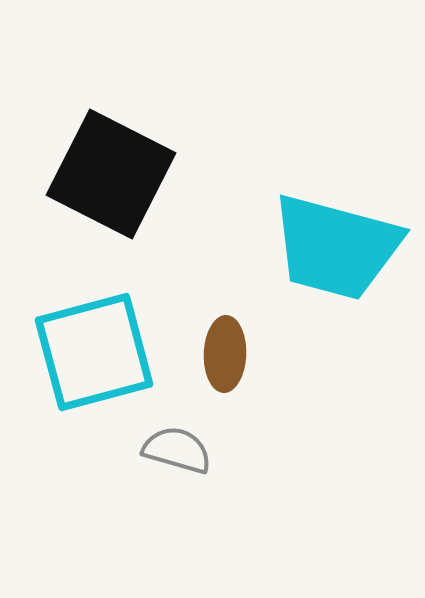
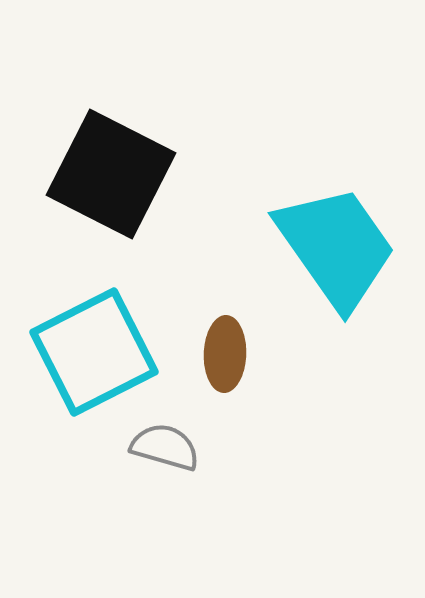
cyan trapezoid: rotated 140 degrees counterclockwise
cyan square: rotated 12 degrees counterclockwise
gray semicircle: moved 12 px left, 3 px up
